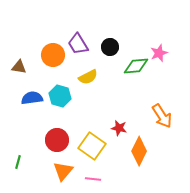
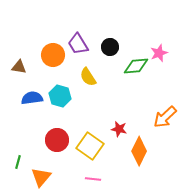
yellow semicircle: rotated 84 degrees clockwise
orange arrow: moved 3 px right, 1 px down; rotated 80 degrees clockwise
red star: moved 1 px down
yellow square: moved 2 px left
orange triangle: moved 22 px left, 6 px down
